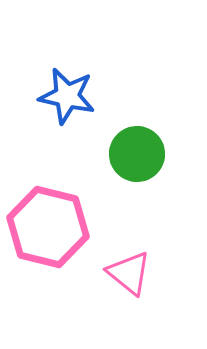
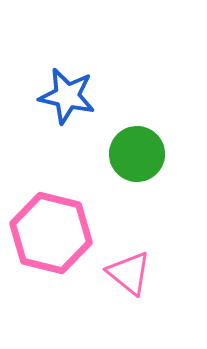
pink hexagon: moved 3 px right, 6 px down
